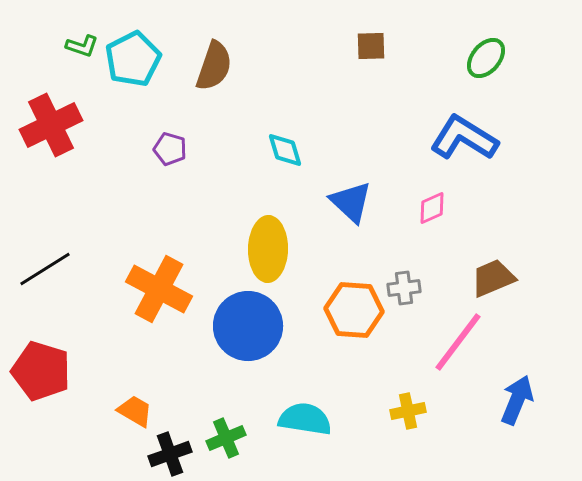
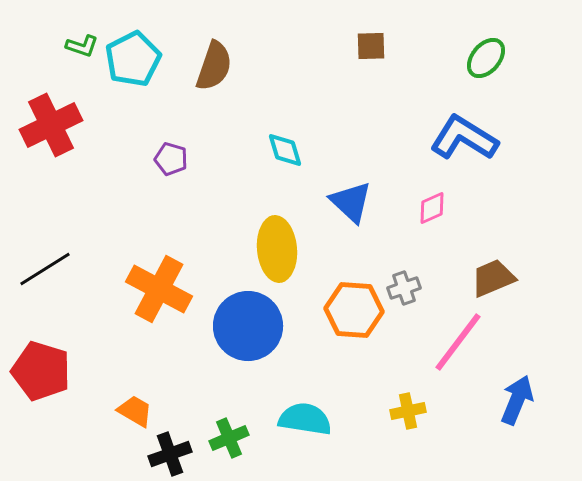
purple pentagon: moved 1 px right, 10 px down
yellow ellipse: moved 9 px right; rotated 6 degrees counterclockwise
gray cross: rotated 12 degrees counterclockwise
green cross: moved 3 px right
